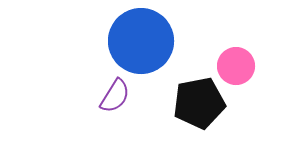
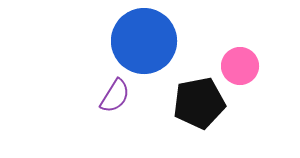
blue circle: moved 3 px right
pink circle: moved 4 px right
